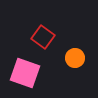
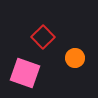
red square: rotated 10 degrees clockwise
